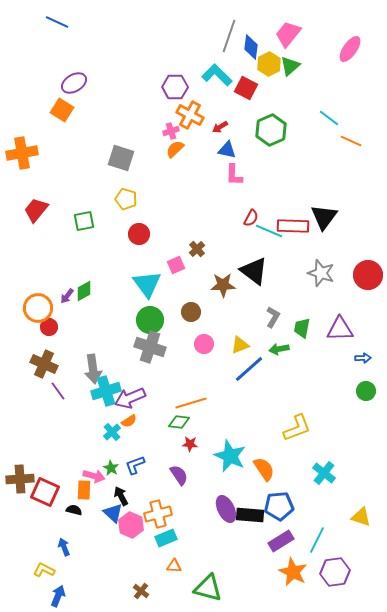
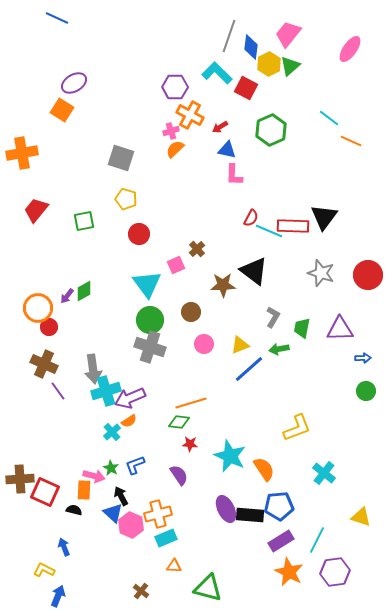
blue line at (57, 22): moved 4 px up
cyan L-shape at (217, 75): moved 2 px up
orange star at (293, 572): moved 4 px left
